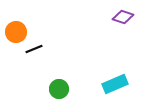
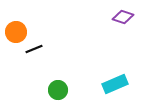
green circle: moved 1 px left, 1 px down
